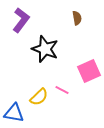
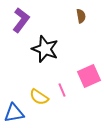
brown semicircle: moved 4 px right, 2 px up
pink square: moved 5 px down
pink line: rotated 40 degrees clockwise
yellow semicircle: rotated 78 degrees clockwise
blue triangle: rotated 20 degrees counterclockwise
